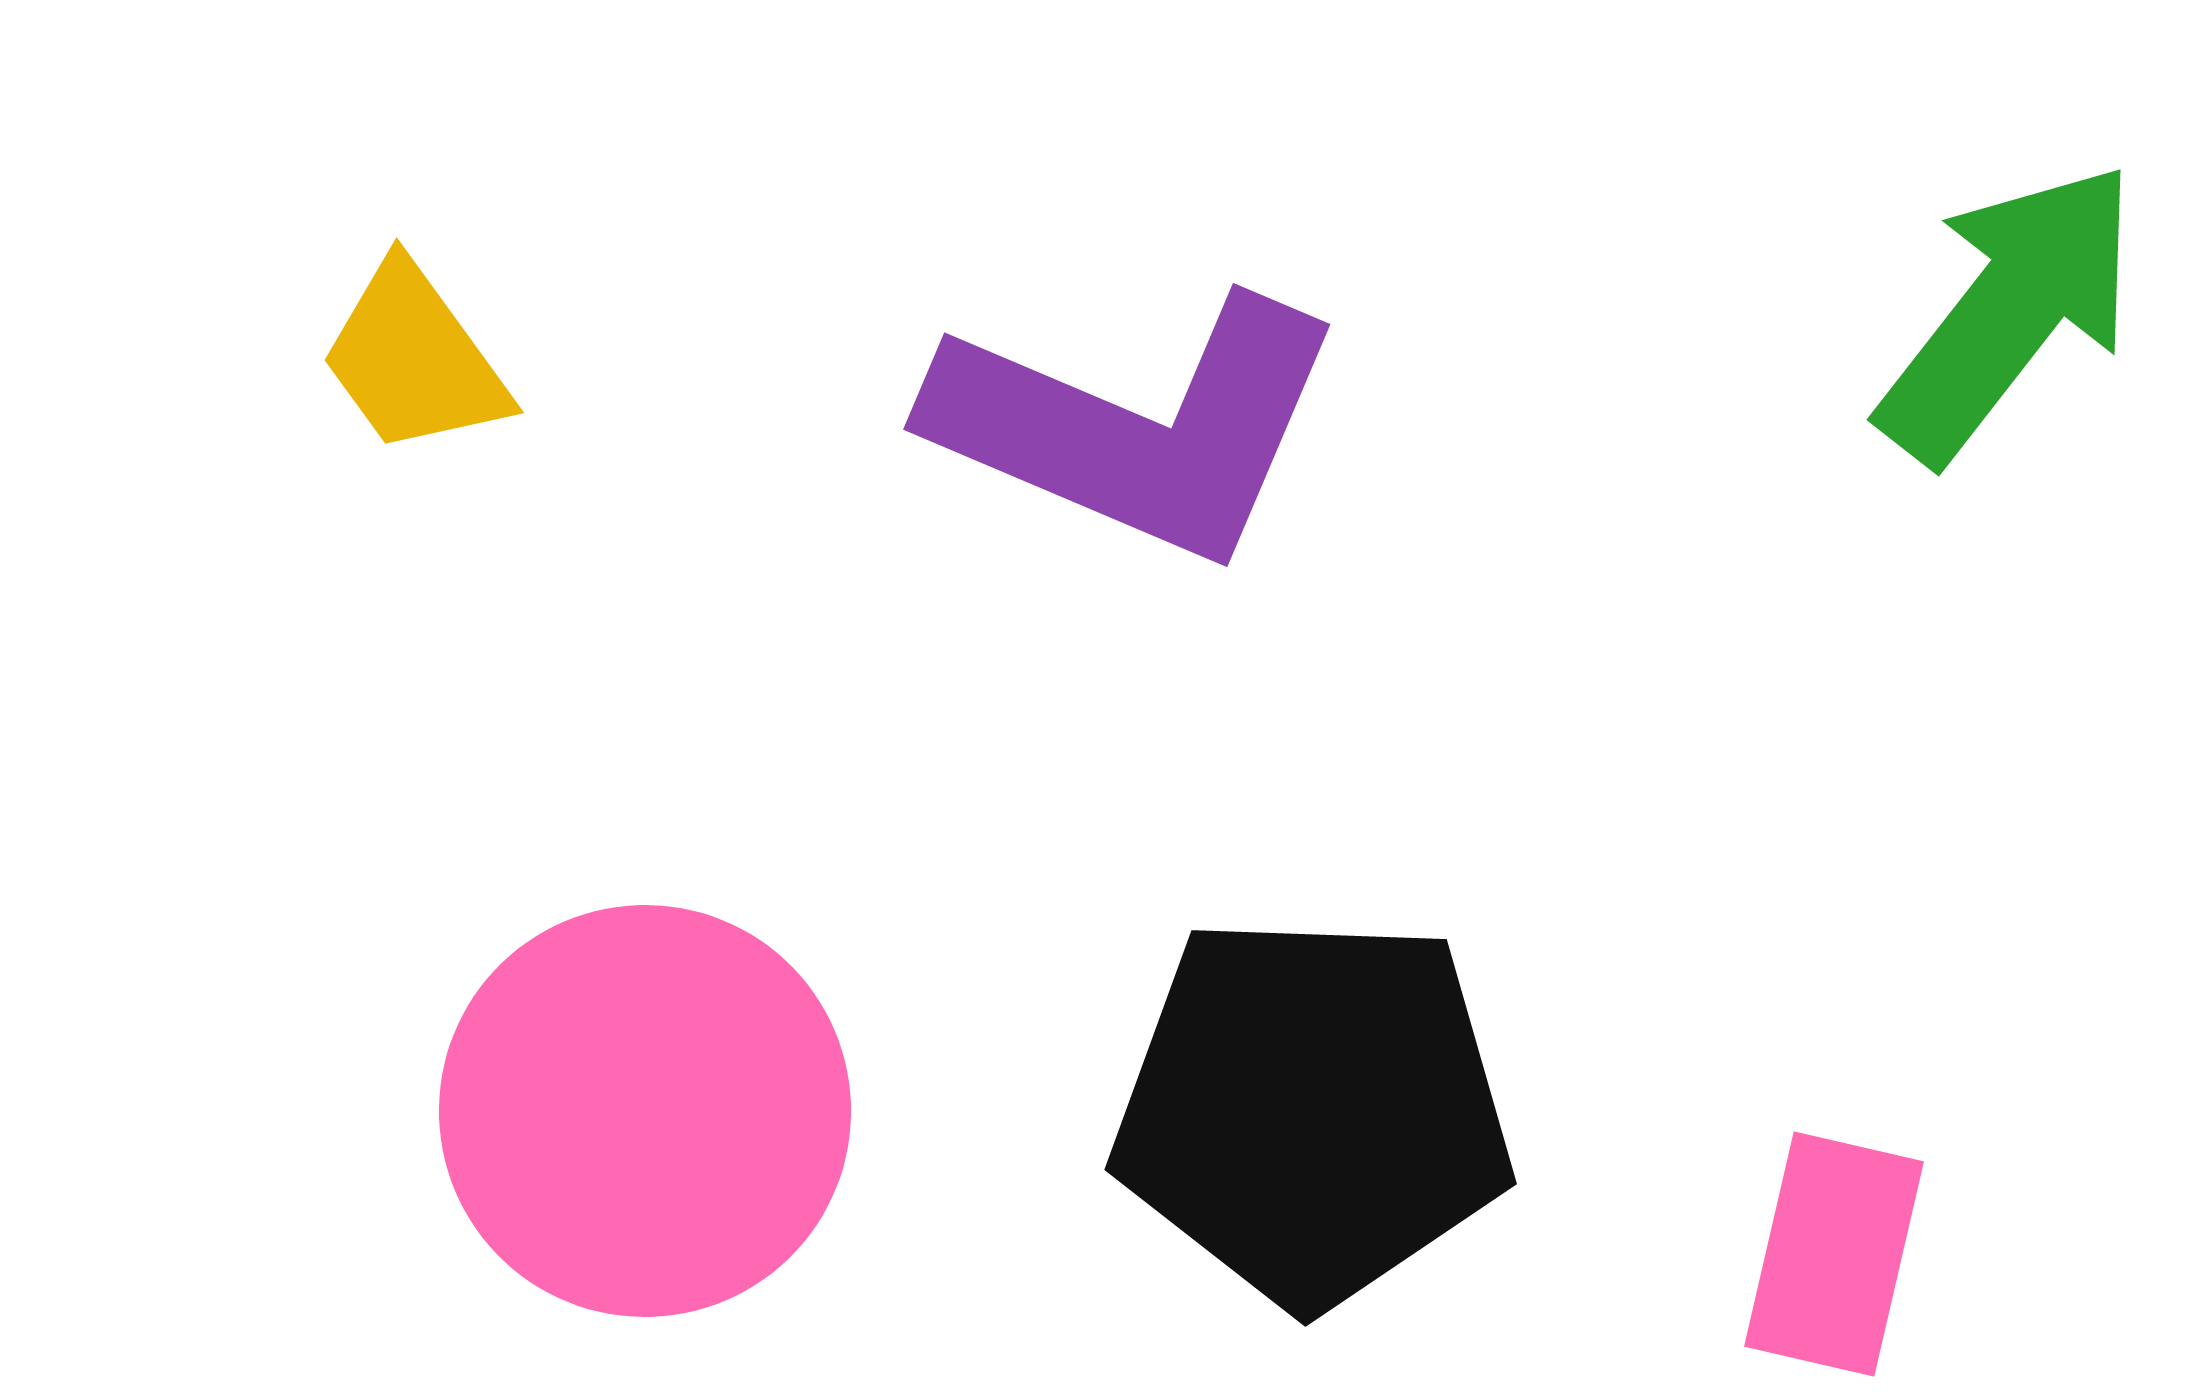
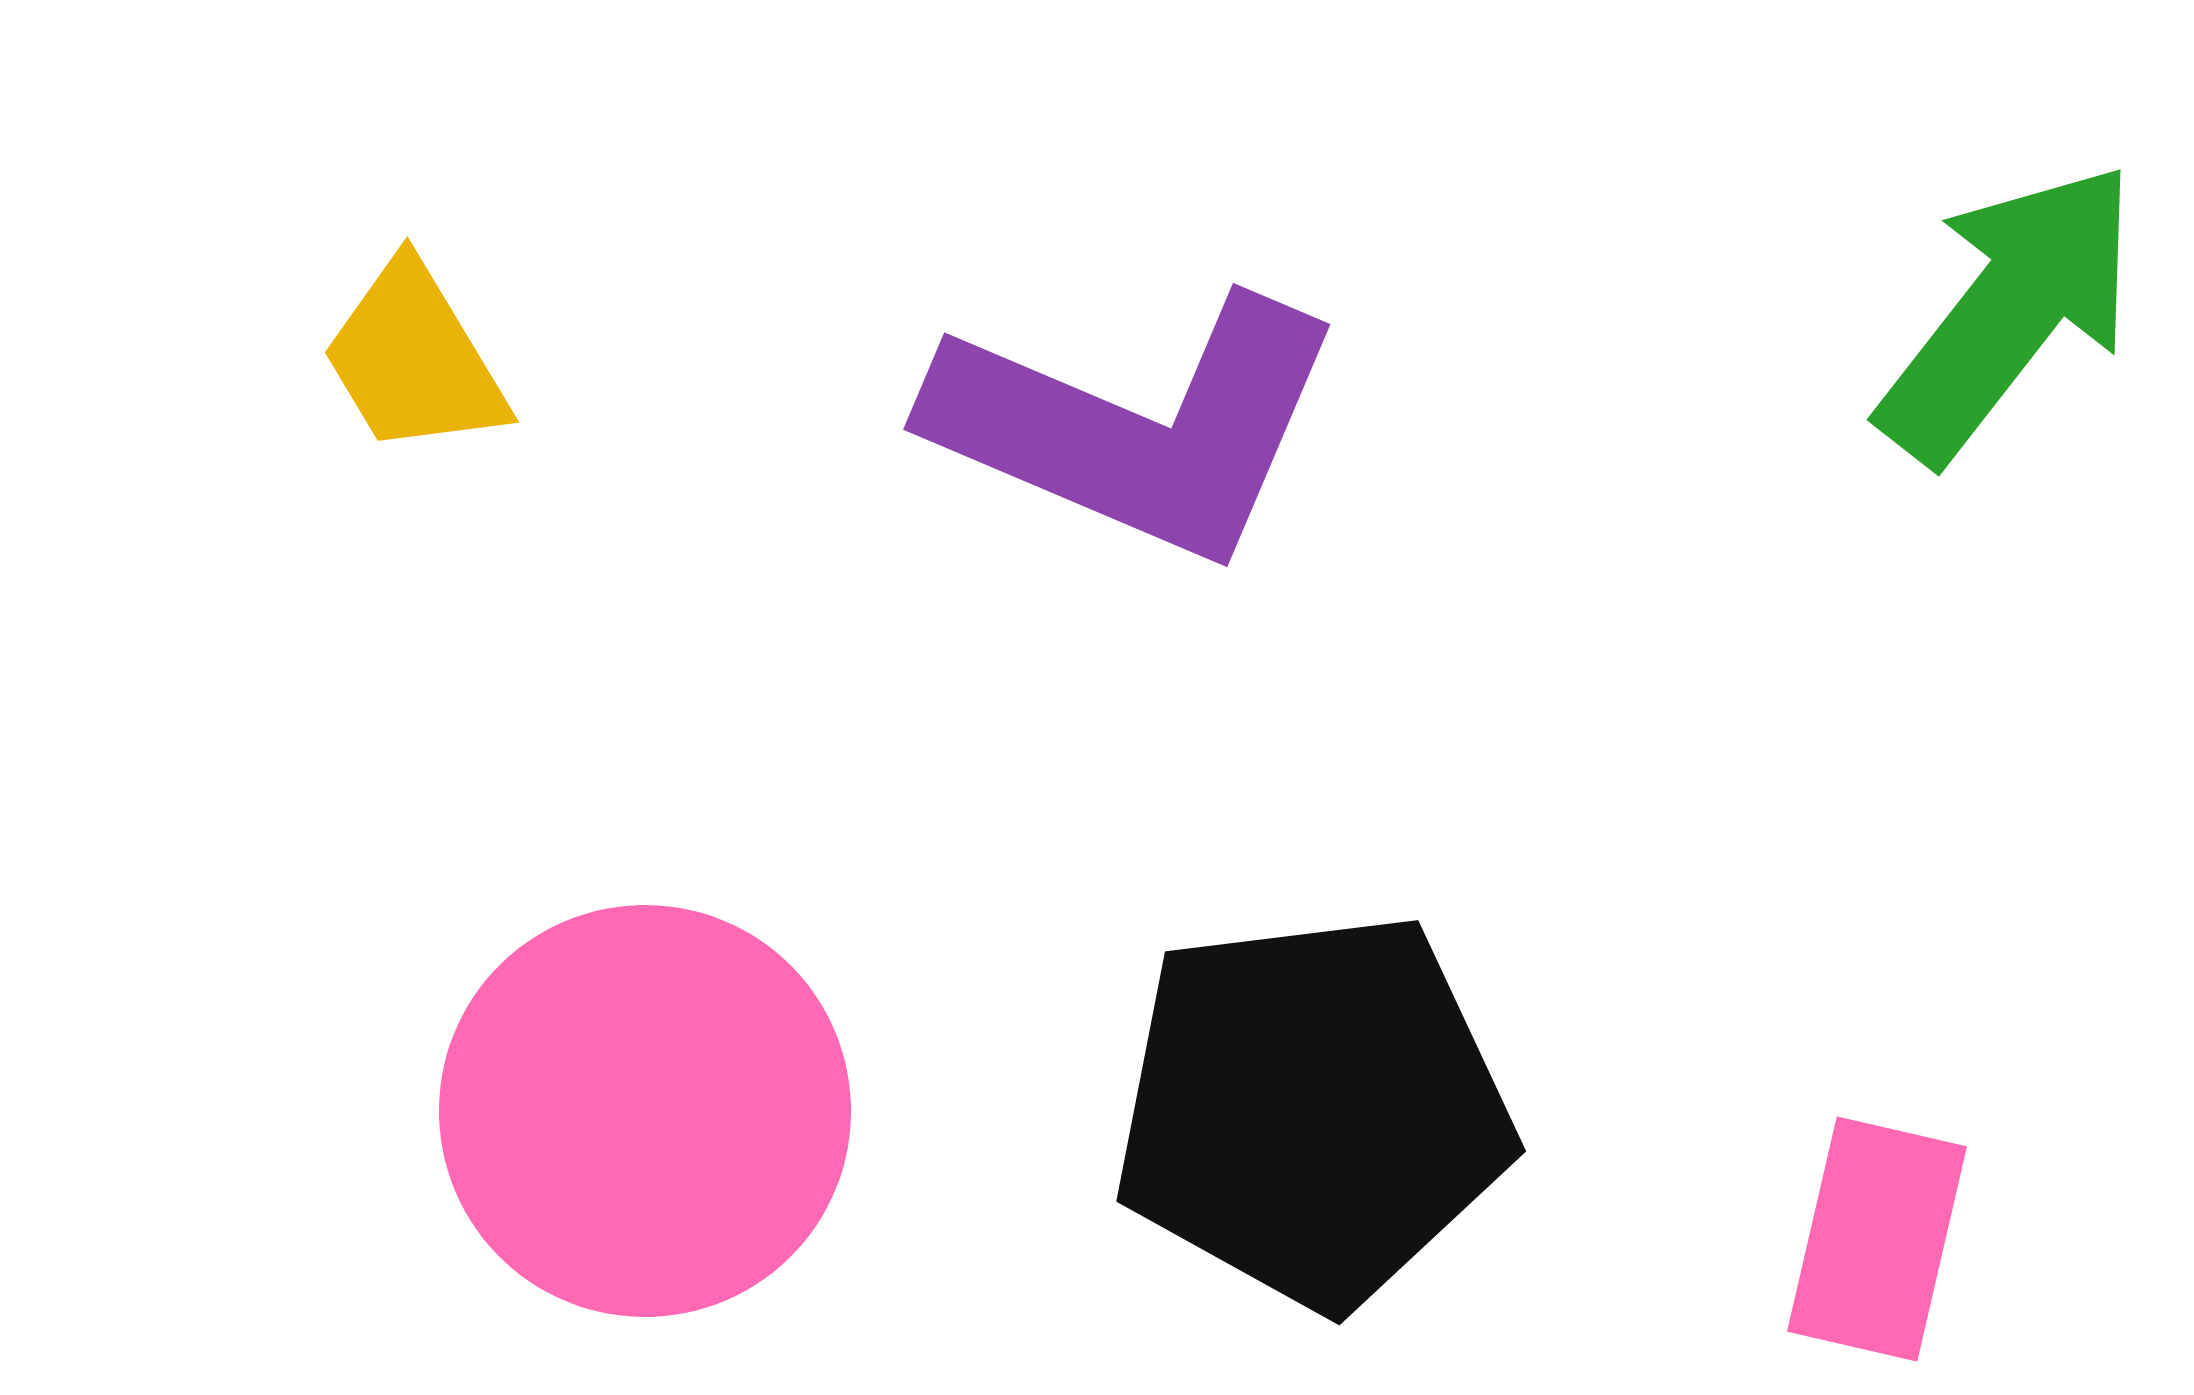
yellow trapezoid: rotated 5 degrees clockwise
black pentagon: rotated 9 degrees counterclockwise
pink rectangle: moved 43 px right, 15 px up
